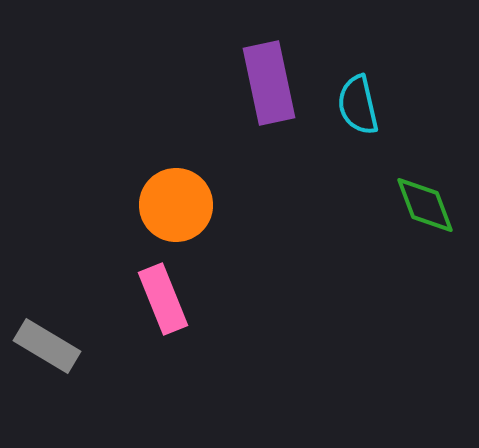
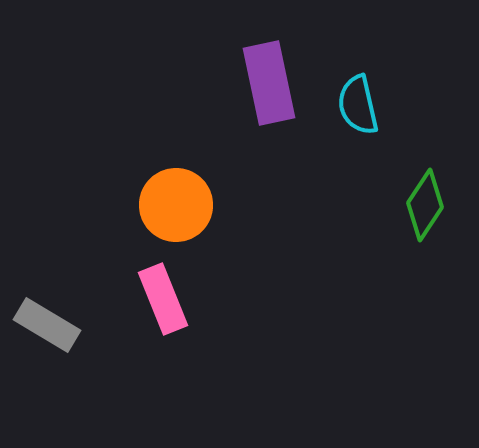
green diamond: rotated 54 degrees clockwise
gray rectangle: moved 21 px up
